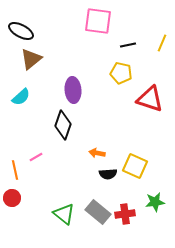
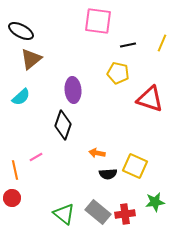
yellow pentagon: moved 3 px left
